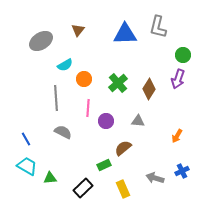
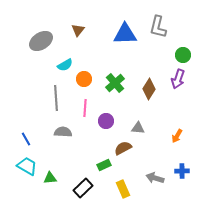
green cross: moved 3 px left
pink line: moved 3 px left
gray triangle: moved 7 px down
gray semicircle: rotated 24 degrees counterclockwise
brown semicircle: rotated 12 degrees clockwise
blue cross: rotated 24 degrees clockwise
